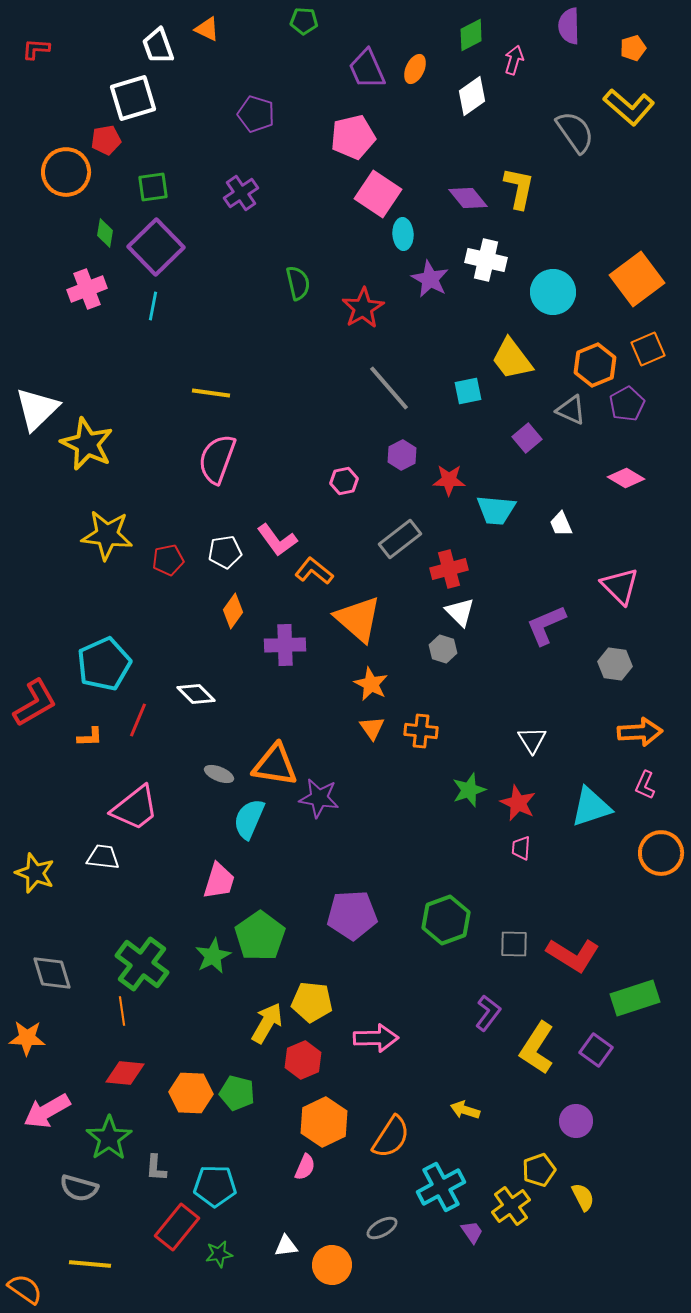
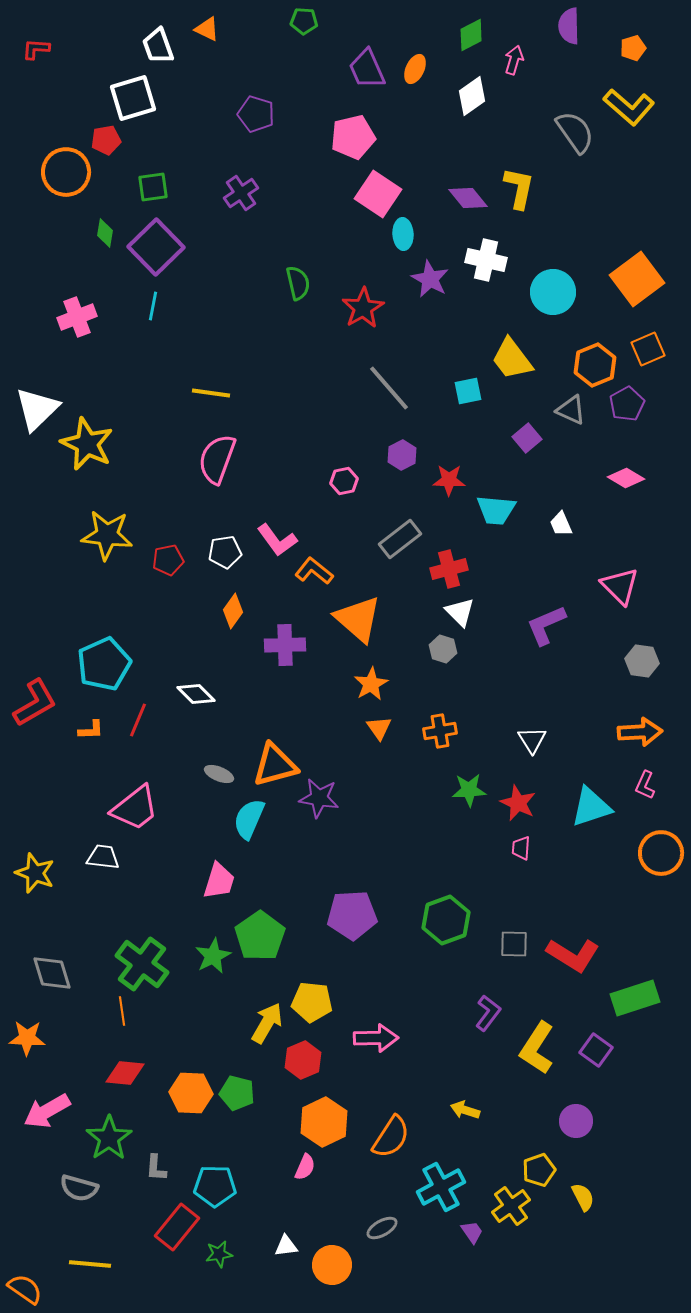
pink cross at (87, 289): moved 10 px left, 28 px down
gray hexagon at (615, 664): moved 27 px right, 3 px up
orange star at (371, 684): rotated 16 degrees clockwise
orange triangle at (372, 728): moved 7 px right
orange cross at (421, 731): moved 19 px right; rotated 16 degrees counterclockwise
orange L-shape at (90, 737): moved 1 px right, 7 px up
orange triangle at (275, 765): rotated 24 degrees counterclockwise
green star at (469, 790): rotated 16 degrees clockwise
